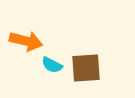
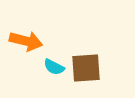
cyan semicircle: moved 2 px right, 2 px down
